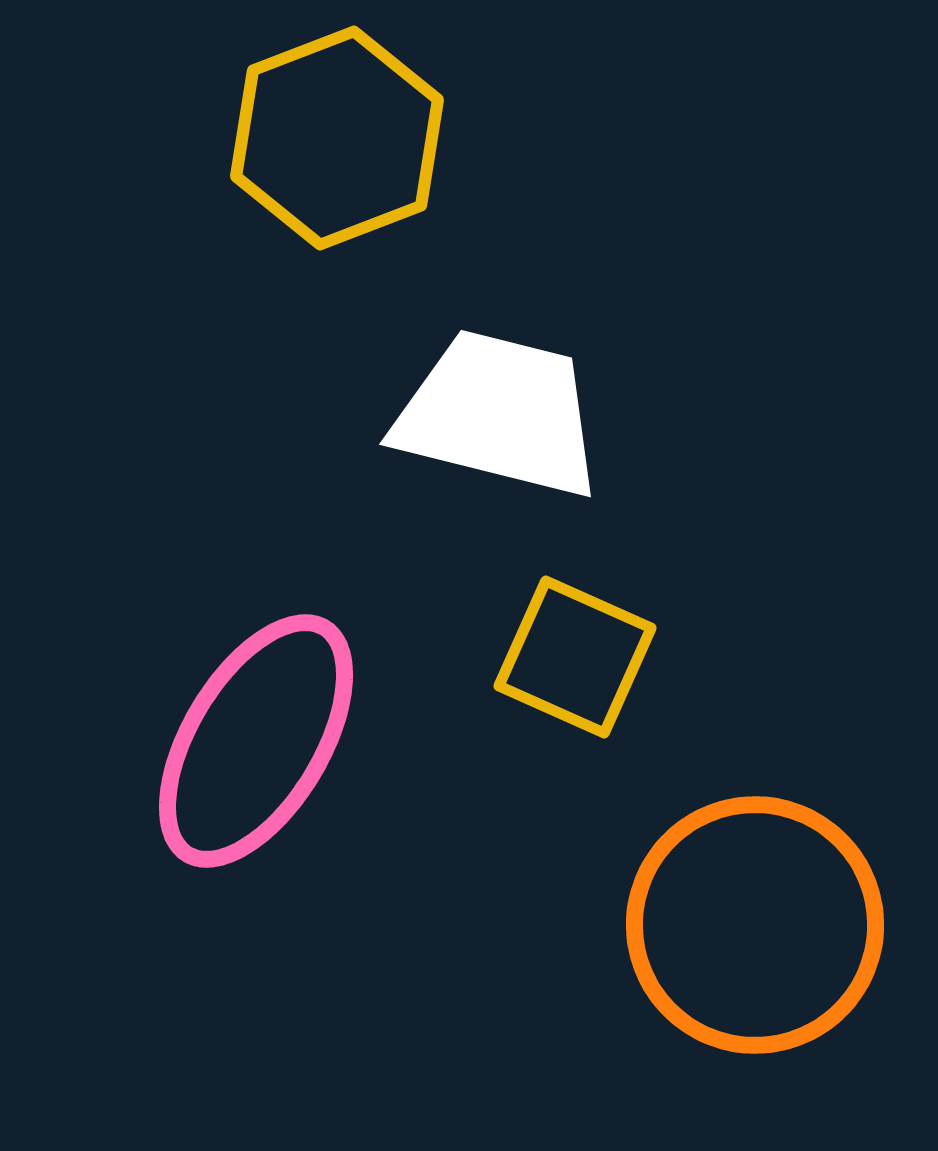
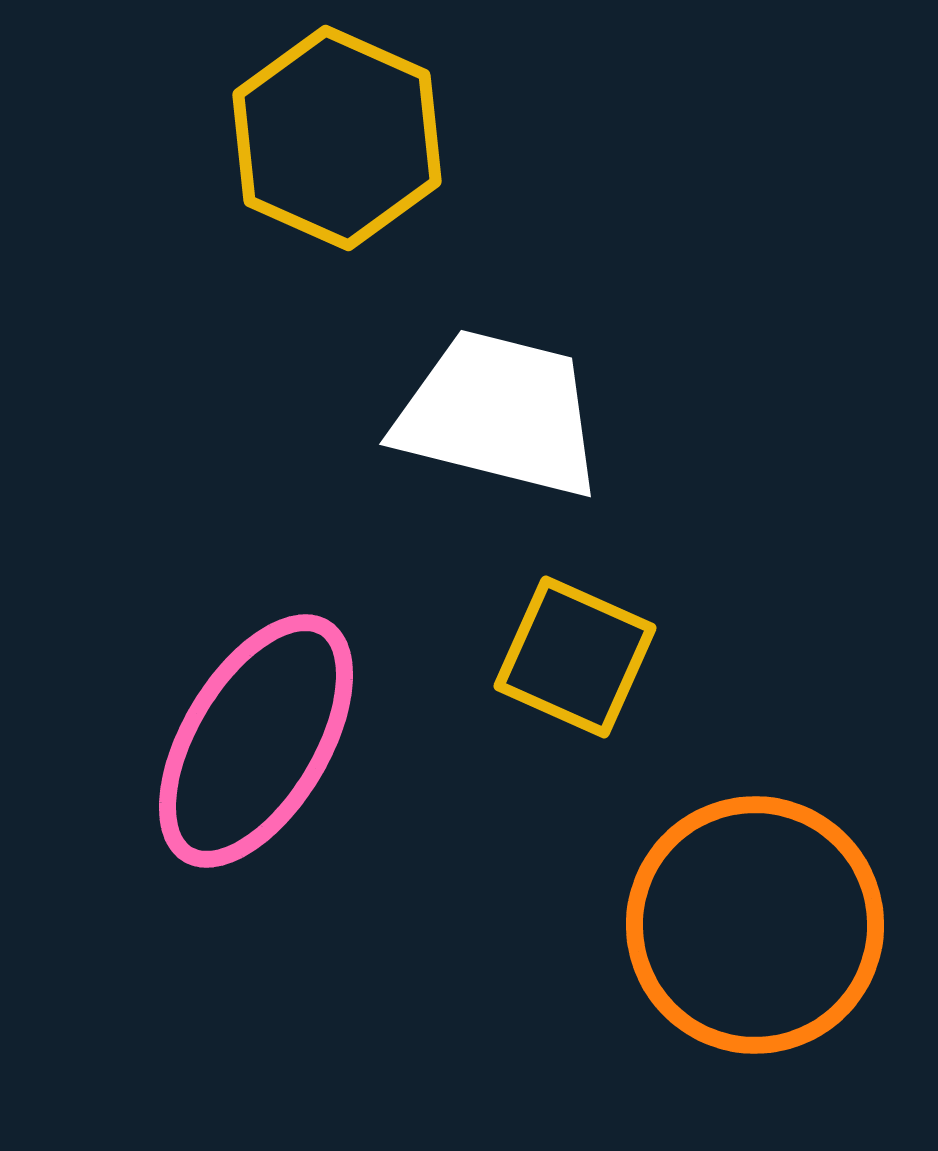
yellow hexagon: rotated 15 degrees counterclockwise
